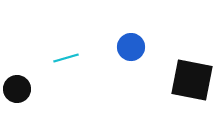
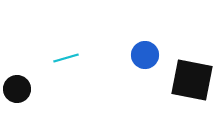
blue circle: moved 14 px right, 8 px down
